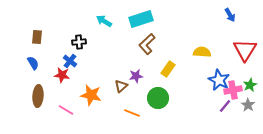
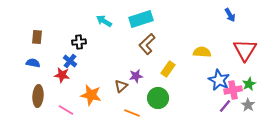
blue semicircle: rotated 48 degrees counterclockwise
green star: moved 1 px left, 1 px up
